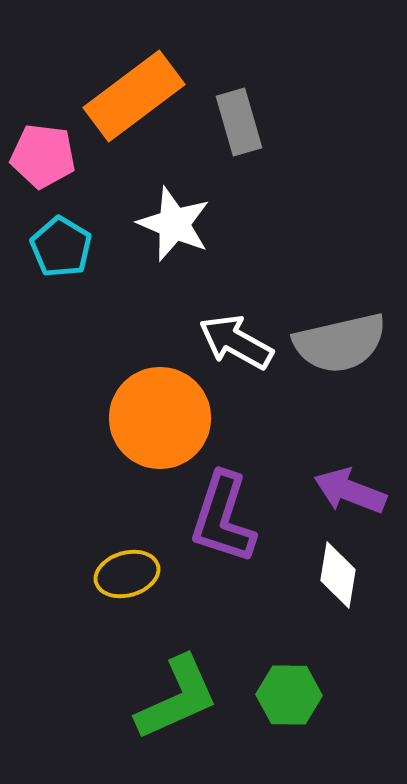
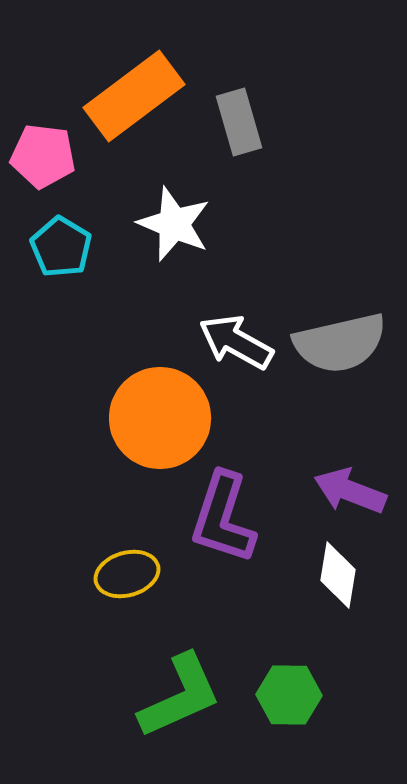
green L-shape: moved 3 px right, 2 px up
